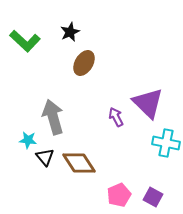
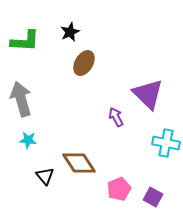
green L-shape: rotated 40 degrees counterclockwise
purple triangle: moved 9 px up
gray arrow: moved 32 px left, 18 px up
black triangle: moved 19 px down
pink pentagon: moved 6 px up
